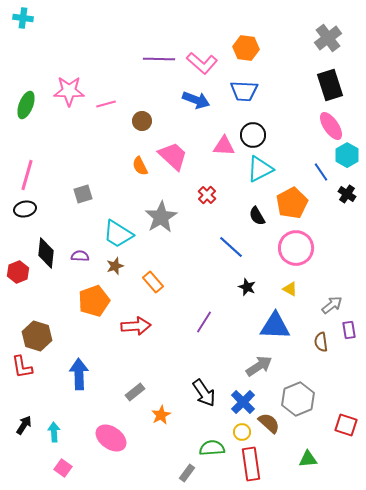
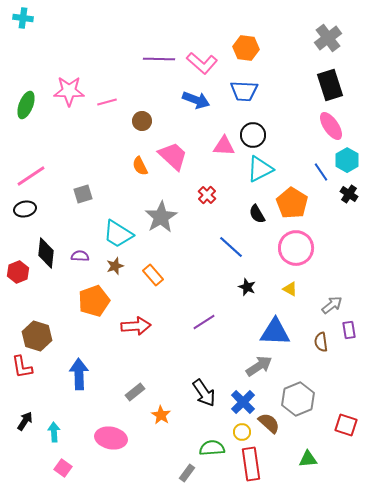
pink line at (106, 104): moved 1 px right, 2 px up
cyan hexagon at (347, 155): moved 5 px down
pink line at (27, 175): moved 4 px right, 1 px down; rotated 40 degrees clockwise
black cross at (347, 194): moved 2 px right
orange pentagon at (292, 203): rotated 12 degrees counterclockwise
black semicircle at (257, 216): moved 2 px up
orange rectangle at (153, 282): moved 7 px up
purple line at (204, 322): rotated 25 degrees clockwise
blue triangle at (275, 326): moved 6 px down
orange star at (161, 415): rotated 12 degrees counterclockwise
black arrow at (24, 425): moved 1 px right, 4 px up
pink ellipse at (111, 438): rotated 24 degrees counterclockwise
